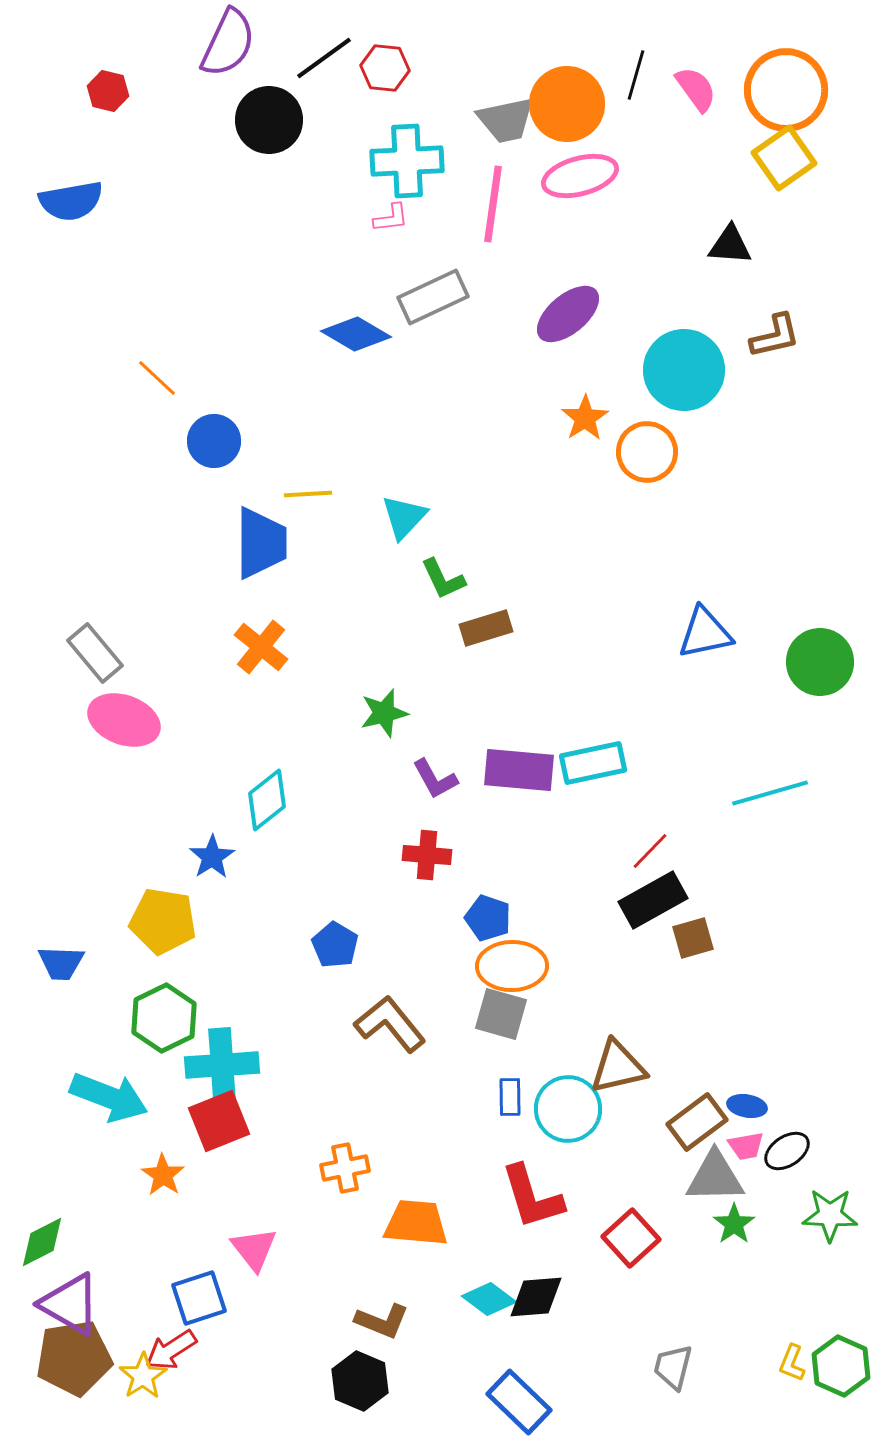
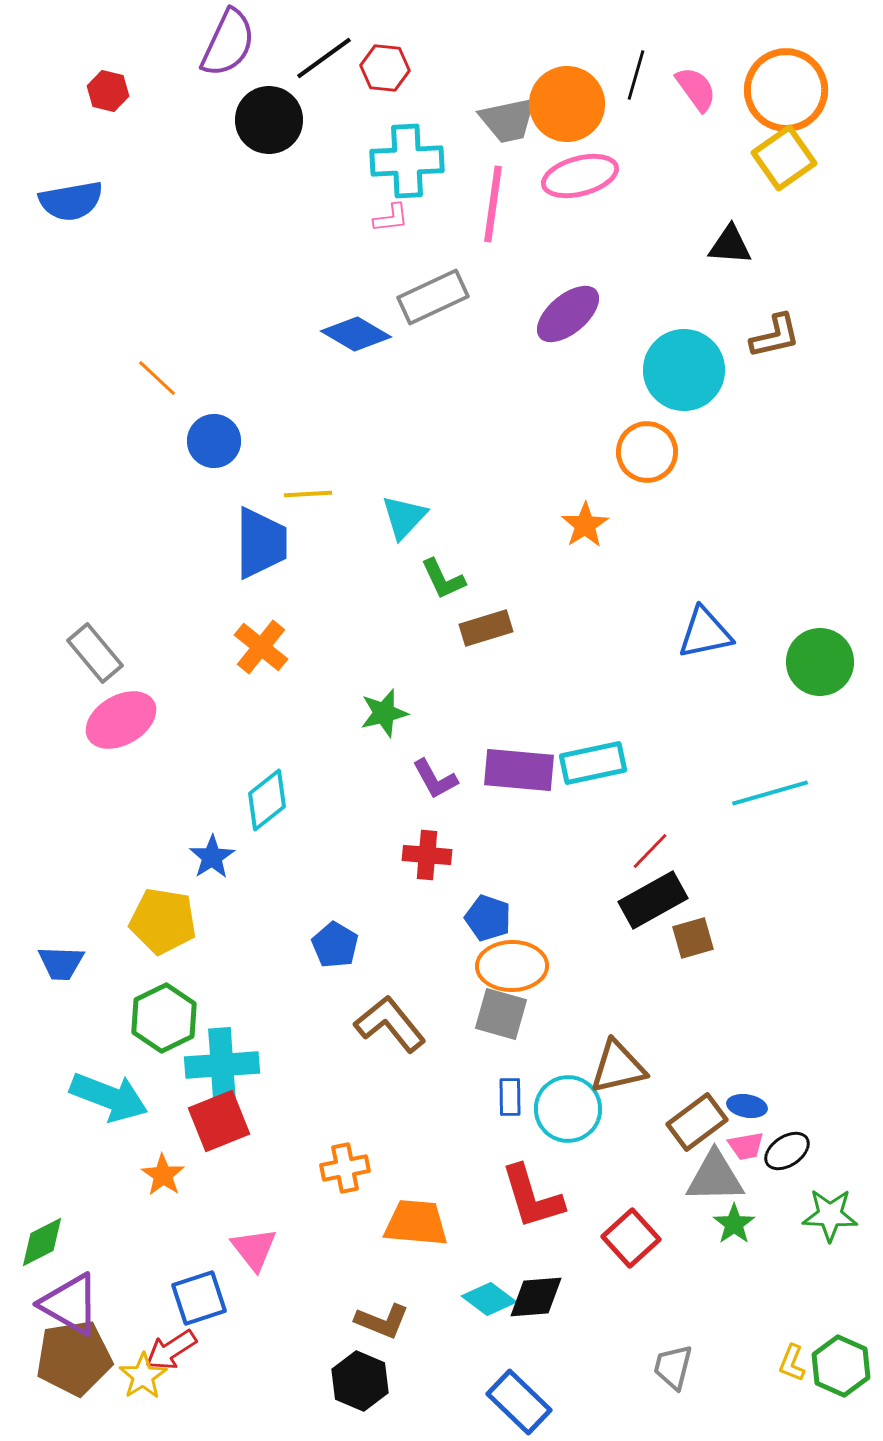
gray trapezoid at (506, 120): moved 2 px right
orange star at (585, 418): moved 107 px down
pink ellipse at (124, 720): moved 3 px left; rotated 50 degrees counterclockwise
